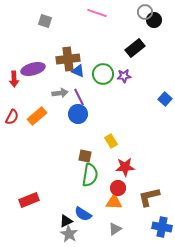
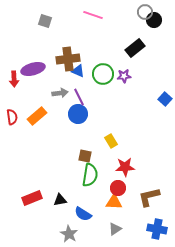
pink line: moved 4 px left, 2 px down
red semicircle: rotated 35 degrees counterclockwise
red rectangle: moved 3 px right, 2 px up
black triangle: moved 6 px left, 21 px up; rotated 16 degrees clockwise
blue cross: moved 5 px left, 2 px down
